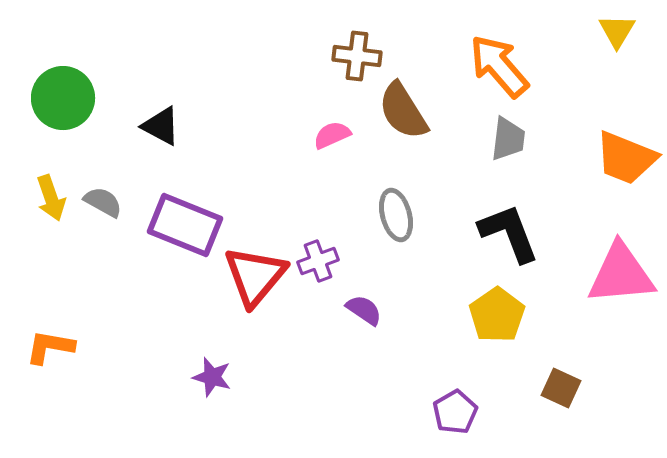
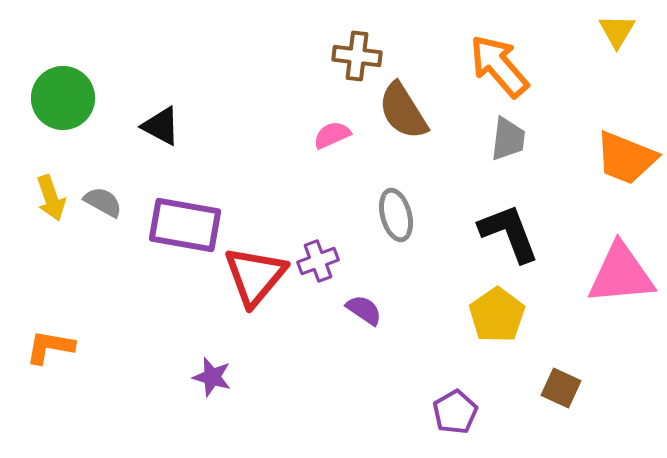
purple rectangle: rotated 12 degrees counterclockwise
